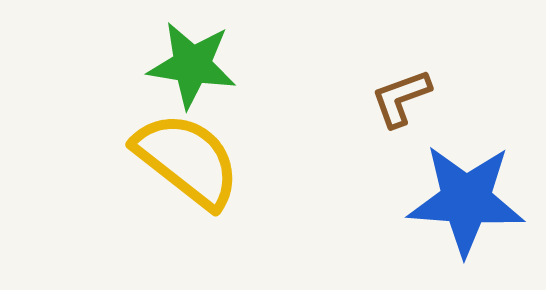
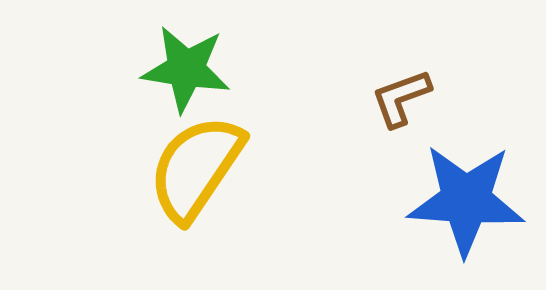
green star: moved 6 px left, 4 px down
yellow semicircle: moved 9 px right, 8 px down; rotated 94 degrees counterclockwise
